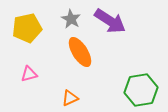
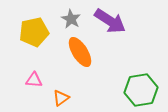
yellow pentagon: moved 7 px right, 4 px down
pink triangle: moved 5 px right, 6 px down; rotated 18 degrees clockwise
orange triangle: moved 9 px left; rotated 12 degrees counterclockwise
